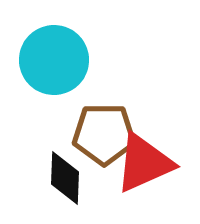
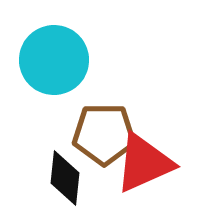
black diamond: rotated 4 degrees clockwise
